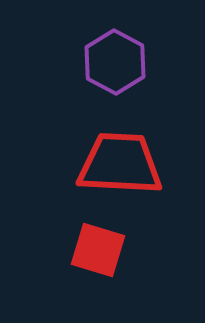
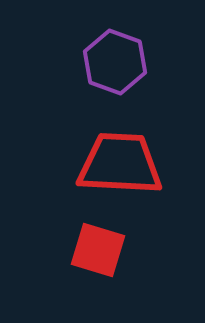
purple hexagon: rotated 8 degrees counterclockwise
